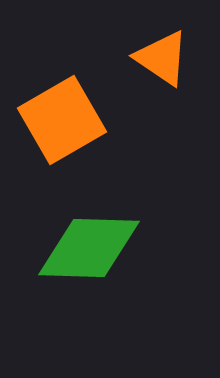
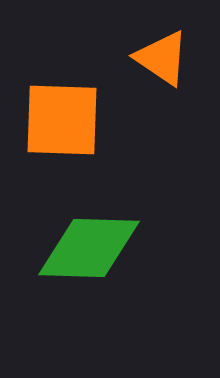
orange square: rotated 32 degrees clockwise
